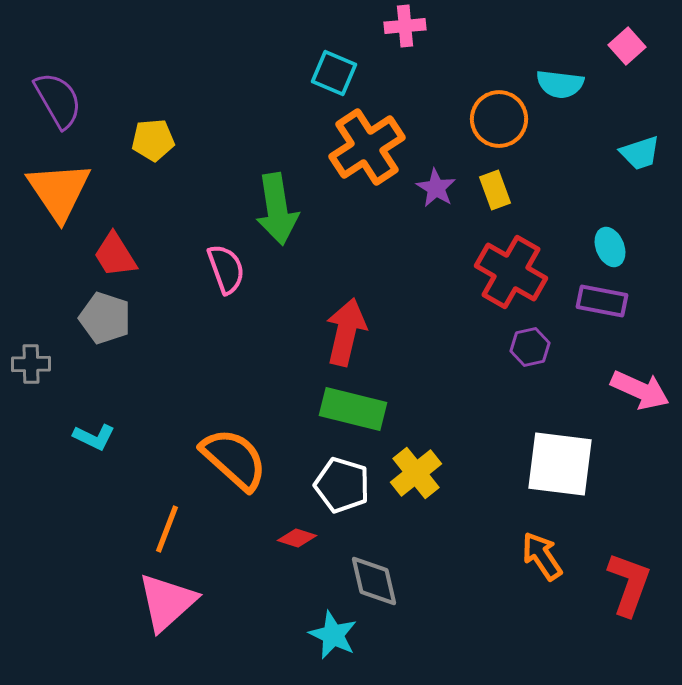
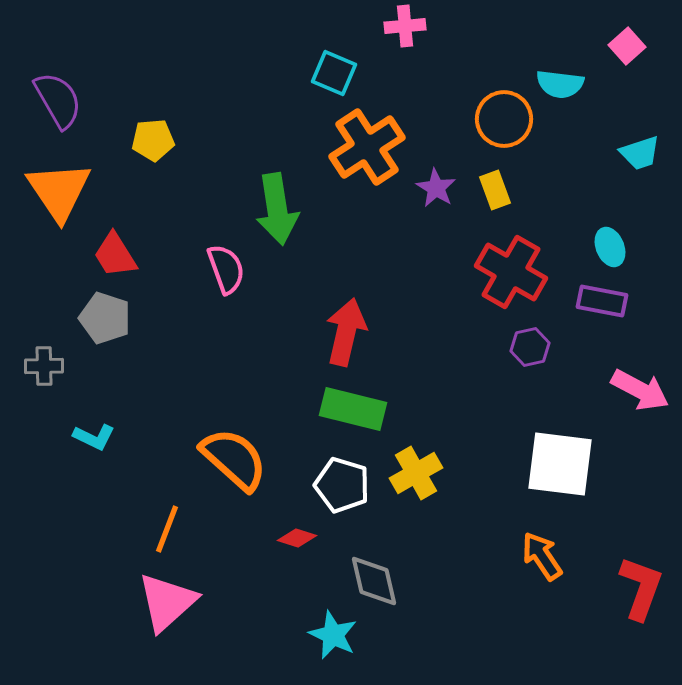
orange circle: moved 5 px right
gray cross: moved 13 px right, 2 px down
pink arrow: rotated 4 degrees clockwise
yellow cross: rotated 9 degrees clockwise
red L-shape: moved 12 px right, 4 px down
